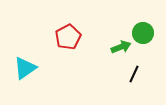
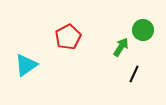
green circle: moved 3 px up
green arrow: rotated 36 degrees counterclockwise
cyan triangle: moved 1 px right, 3 px up
